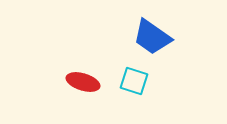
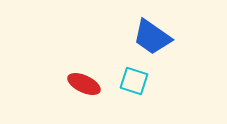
red ellipse: moved 1 px right, 2 px down; rotated 8 degrees clockwise
